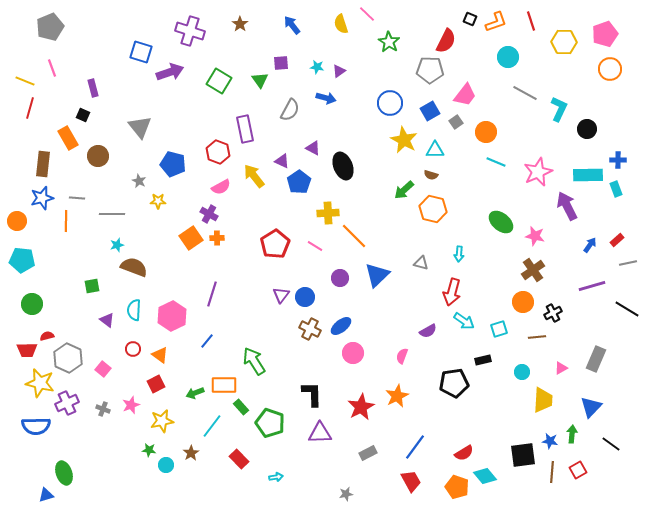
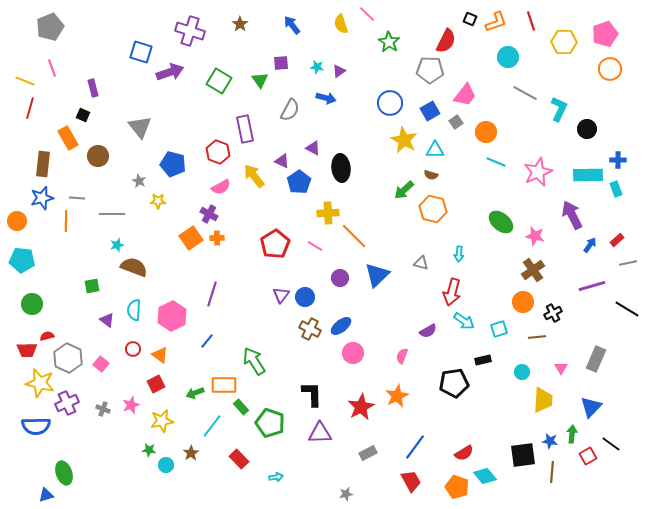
black ellipse at (343, 166): moved 2 px left, 2 px down; rotated 16 degrees clockwise
purple arrow at (567, 206): moved 5 px right, 9 px down
pink triangle at (561, 368): rotated 32 degrees counterclockwise
pink square at (103, 369): moved 2 px left, 5 px up
red square at (578, 470): moved 10 px right, 14 px up
